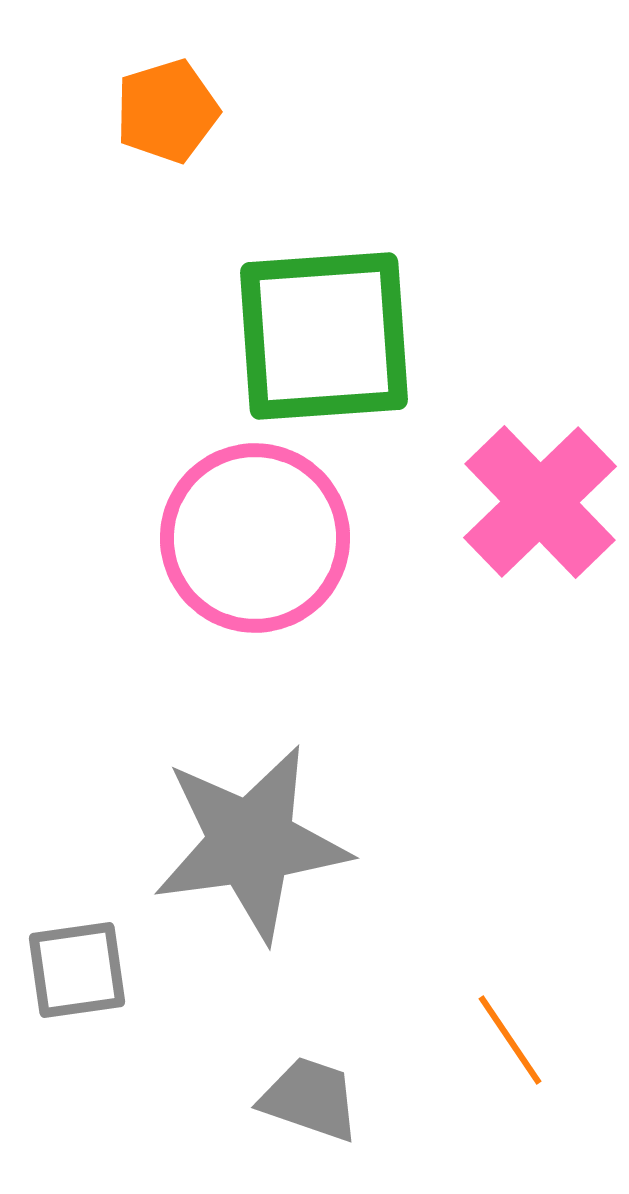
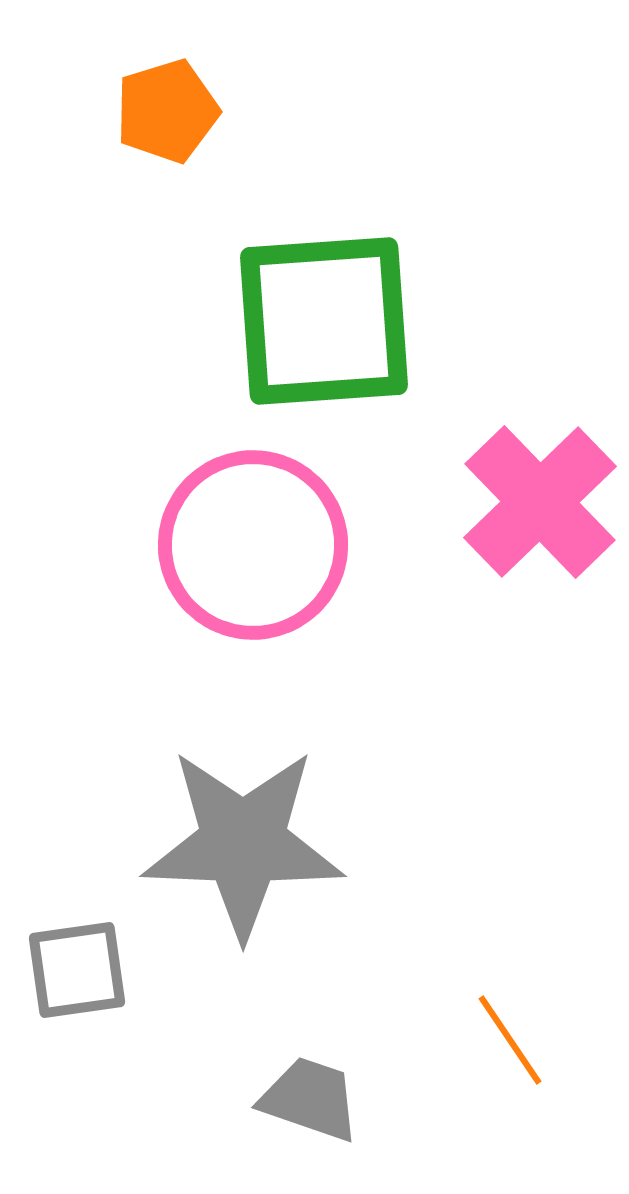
green square: moved 15 px up
pink circle: moved 2 px left, 7 px down
gray star: moved 8 px left; rotated 10 degrees clockwise
